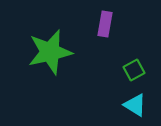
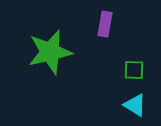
green square: rotated 30 degrees clockwise
